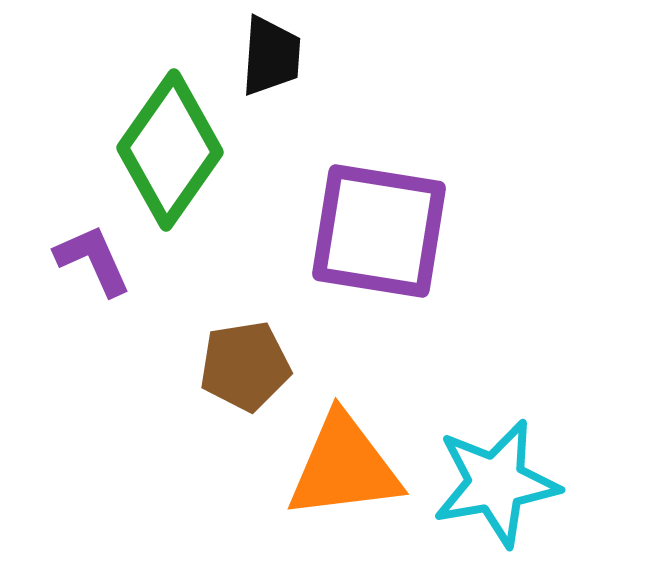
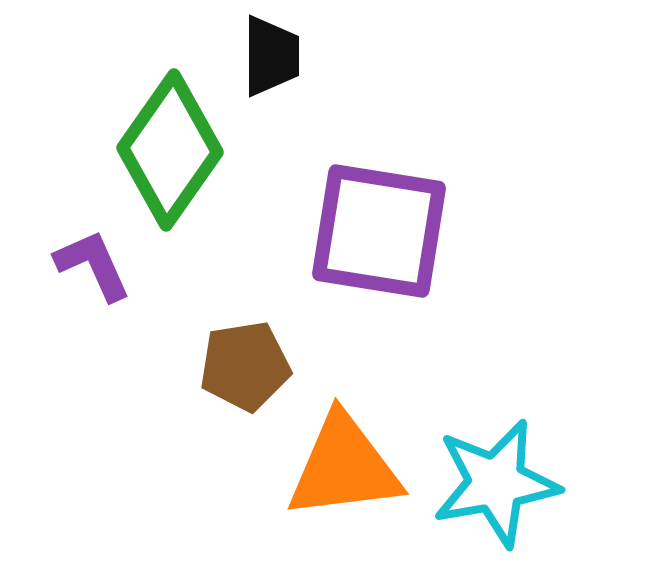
black trapezoid: rotated 4 degrees counterclockwise
purple L-shape: moved 5 px down
